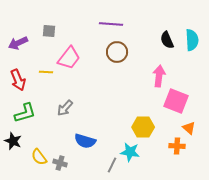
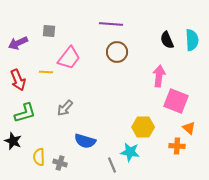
yellow semicircle: rotated 36 degrees clockwise
gray line: rotated 49 degrees counterclockwise
